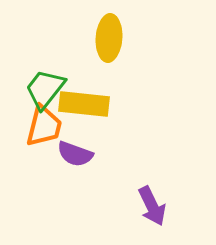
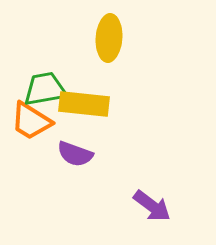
green trapezoid: rotated 42 degrees clockwise
orange trapezoid: moved 13 px left, 5 px up; rotated 108 degrees clockwise
purple arrow: rotated 27 degrees counterclockwise
